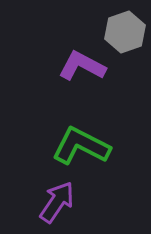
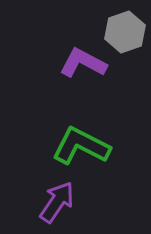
purple L-shape: moved 1 px right, 3 px up
